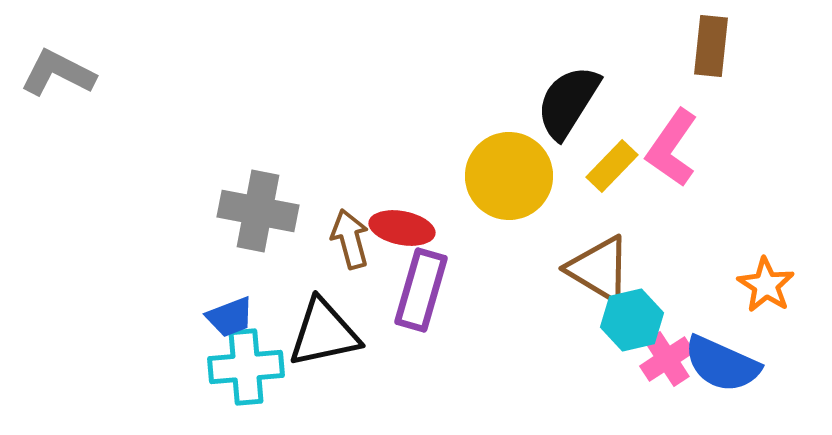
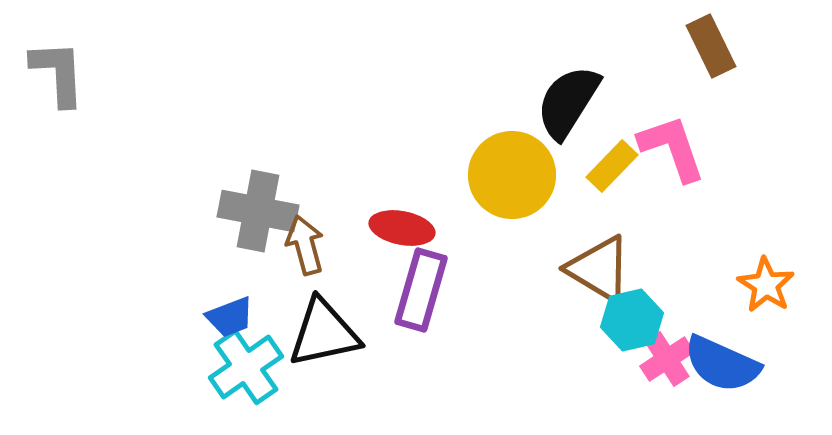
brown rectangle: rotated 32 degrees counterclockwise
gray L-shape: rotated 60 degrees clockwise
pink L-shape: rotated 126 degrees clockwise
yellow circle: moved 3 px right, 1 px up
brown arrow: moved 45 px left, 6 px down
cyan cross: rotated 30 degrees counterclockwise
